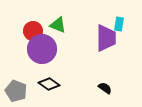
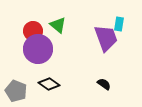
green triangle: rotated 18 degrees clockwise
purple trapezoid: rotated 20 degrees counterclockwise
purple circle: moved 4 px left
black semicircle: moved 1 px left, 4 px up
